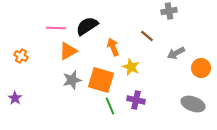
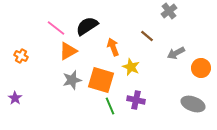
gray cross: rotated 28 degrees counterclockwise
pink line: rotated 36 degrees clockwise
